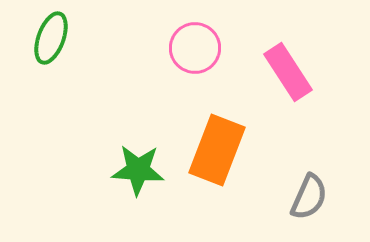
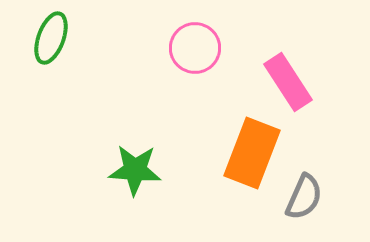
pink rectangle: moved 10 px down
orange rectangle: moved 35 px right, 3 px down
green star: moved 3 px left
gray semicircle: moved 5 px left
